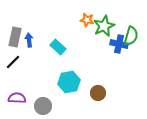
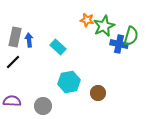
purple semicircle: moved 5 px left, 3 px down
